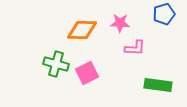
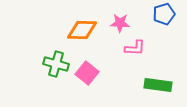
pink square: rotated 25 degrees counterclockwise
